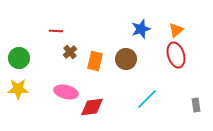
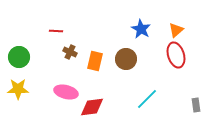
blue star: rotated 24 degrees counterclockwise
brown cross: rotated 24 degrees counterclockwise
green circle: moved 1 px up
